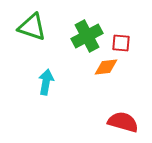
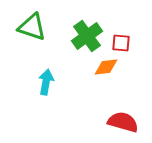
green cross: rotated 8 degrees counterclockwise
